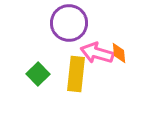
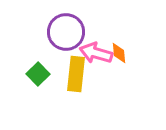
purple circle: moved 3 px left, 9 px down
pink arrow: moved 1 px left
